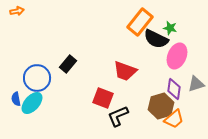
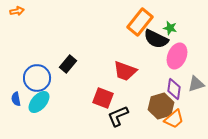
cyan ellipse: moved 7 px right, 1 px up
